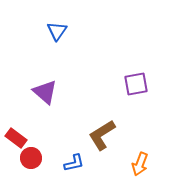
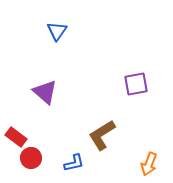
red rectangle: moved 1 px up
orange arrow: moved 9 px right
